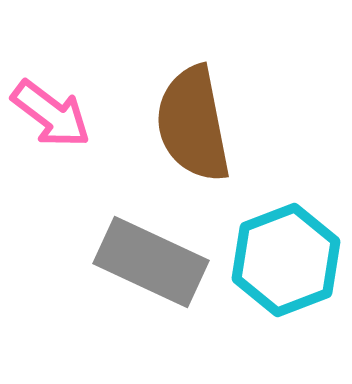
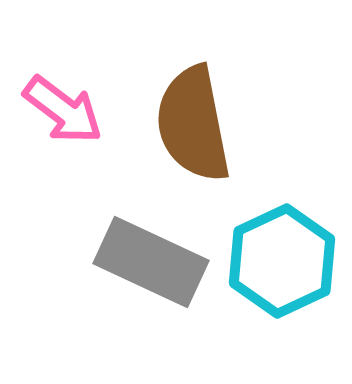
pink arrow: moved 12 px right, 4 px up
cyan hexagon: moved 4 px left, 1 px down; rotated 4 degrees counterclockwise
